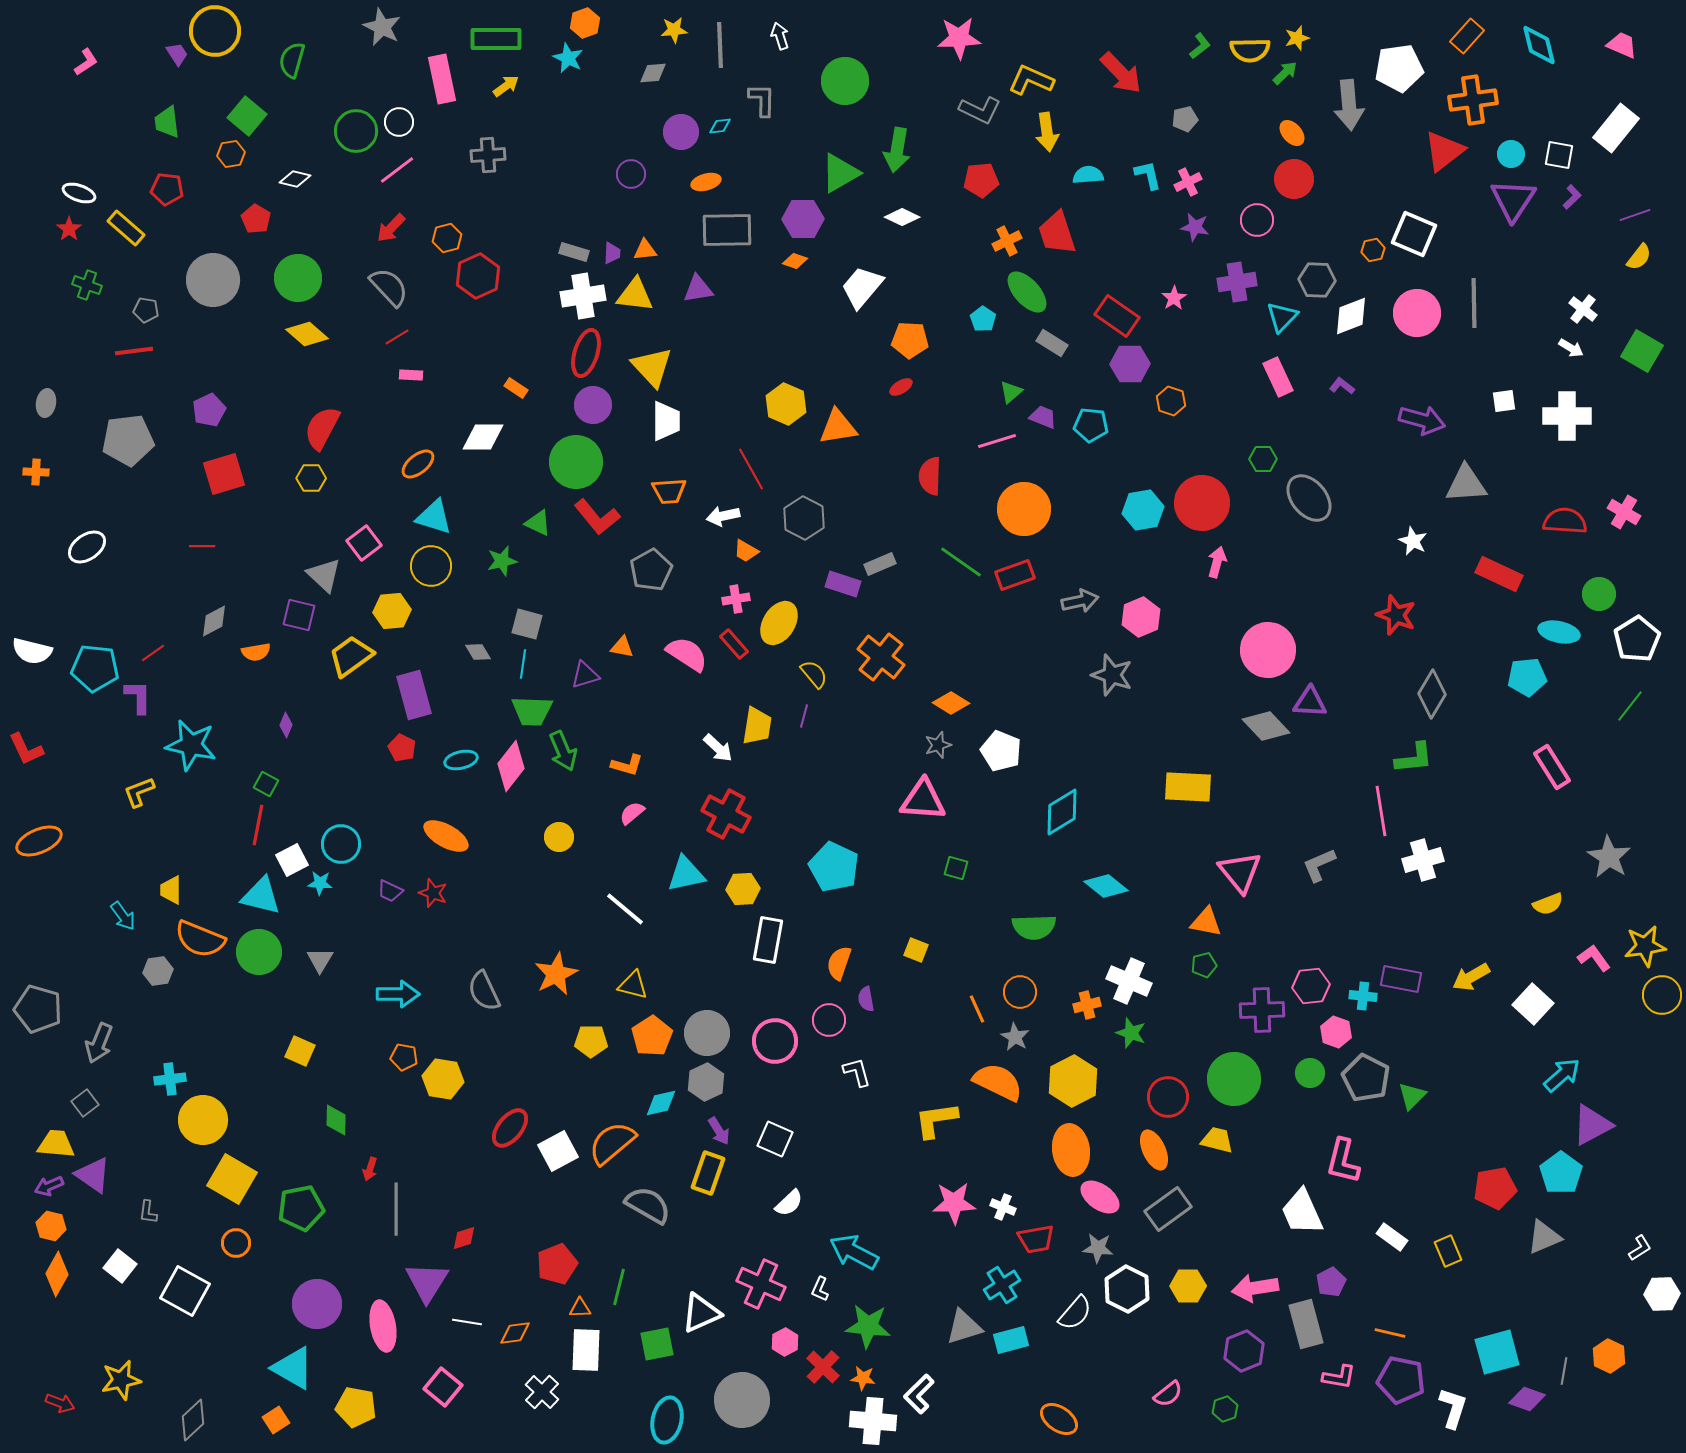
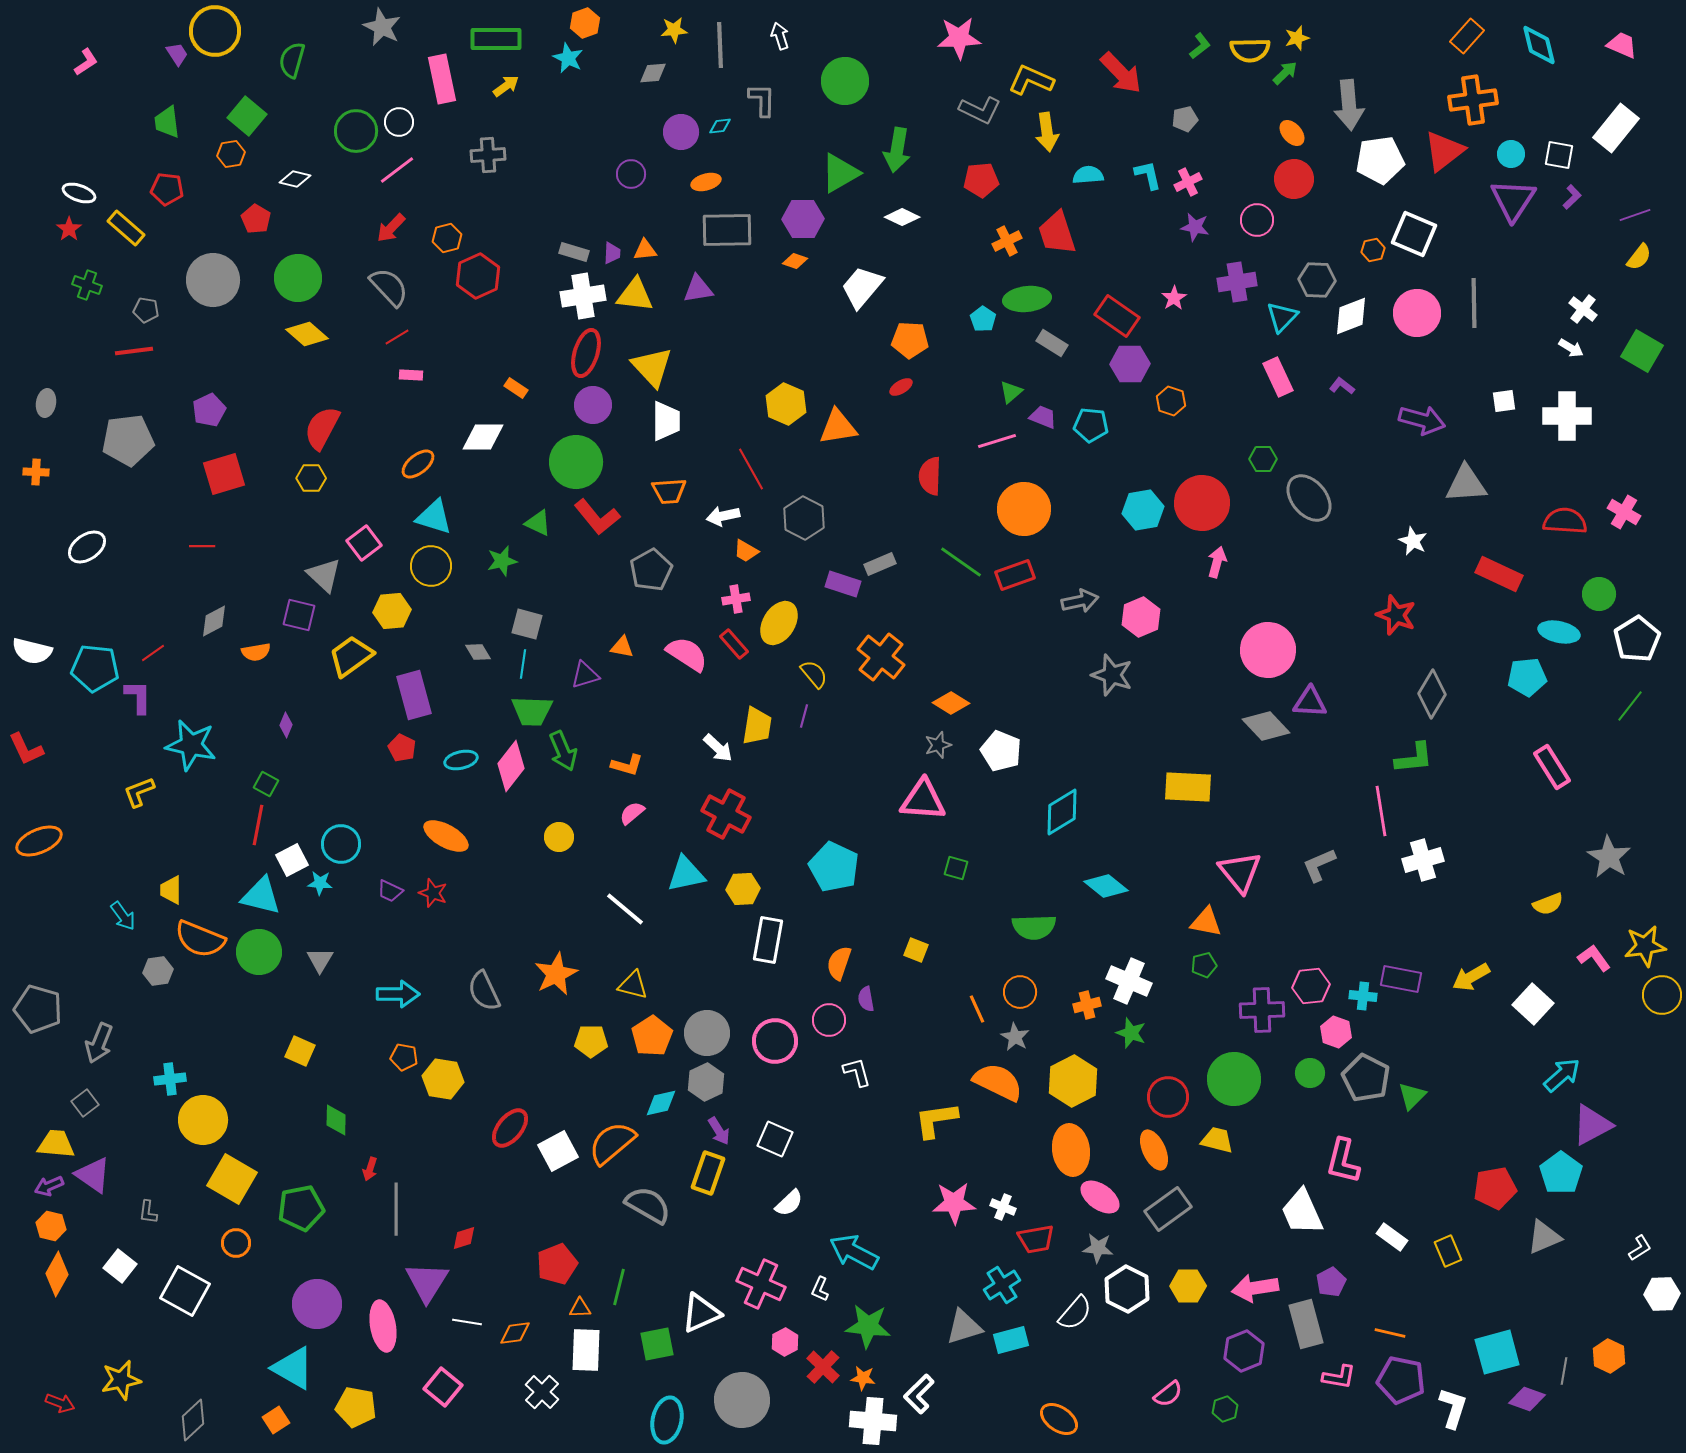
white pentagon at (1399, 68): moved 19 px left, 92 px down
green ellipse at (1027, 292): moved 7 px down; rotated 54 degrees counterclockwise
